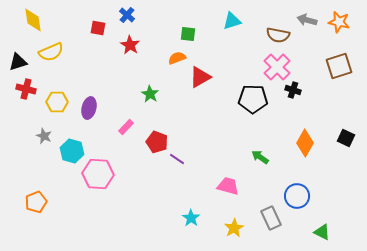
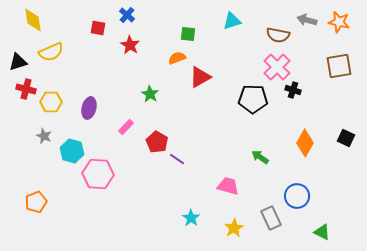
brown square: rotated 8 degrees clockwise
yellow hexagon: moved 6 px left
red pentagon: rotated 10 degrees clockwise
